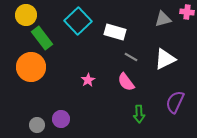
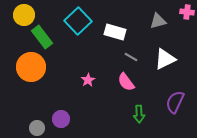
yellow circle: moved 2 px left
gray triangle: moved 5 px left, 2 px down
green rectangle: moved 1 px up
gray circle: moved 3 px down
